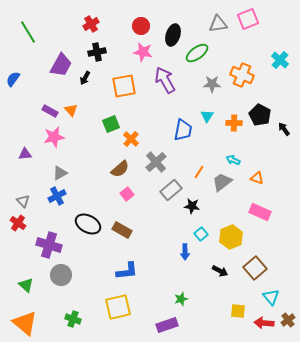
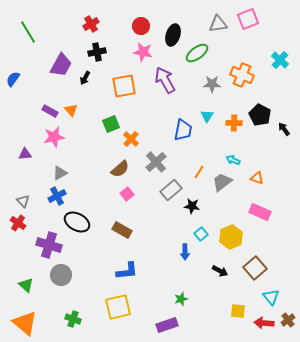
black ellipse at (88, 224): moved 11 px left, 2 px up
